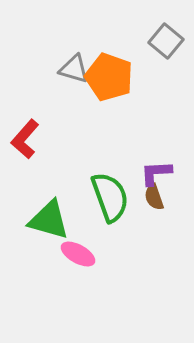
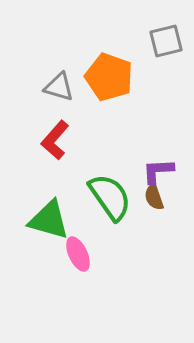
gray square: rotated 36 degrees clockwise
gray triangle: moved 15 px left, 18 px down
red L-shape: moved 30 px right, 1 px down
purple L-shape: moved 2 px right, 2 px up
green semicircle: rotated 15 degrees counterclockwise
pink ellipse: rotated 36 degrees clockwise
